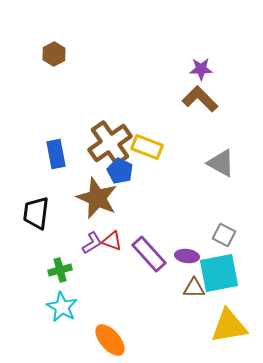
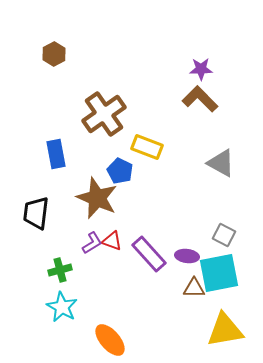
brown cross: moved 6 px left, 29 px up
yellow triangle: moved 4 px left, 4 px down
